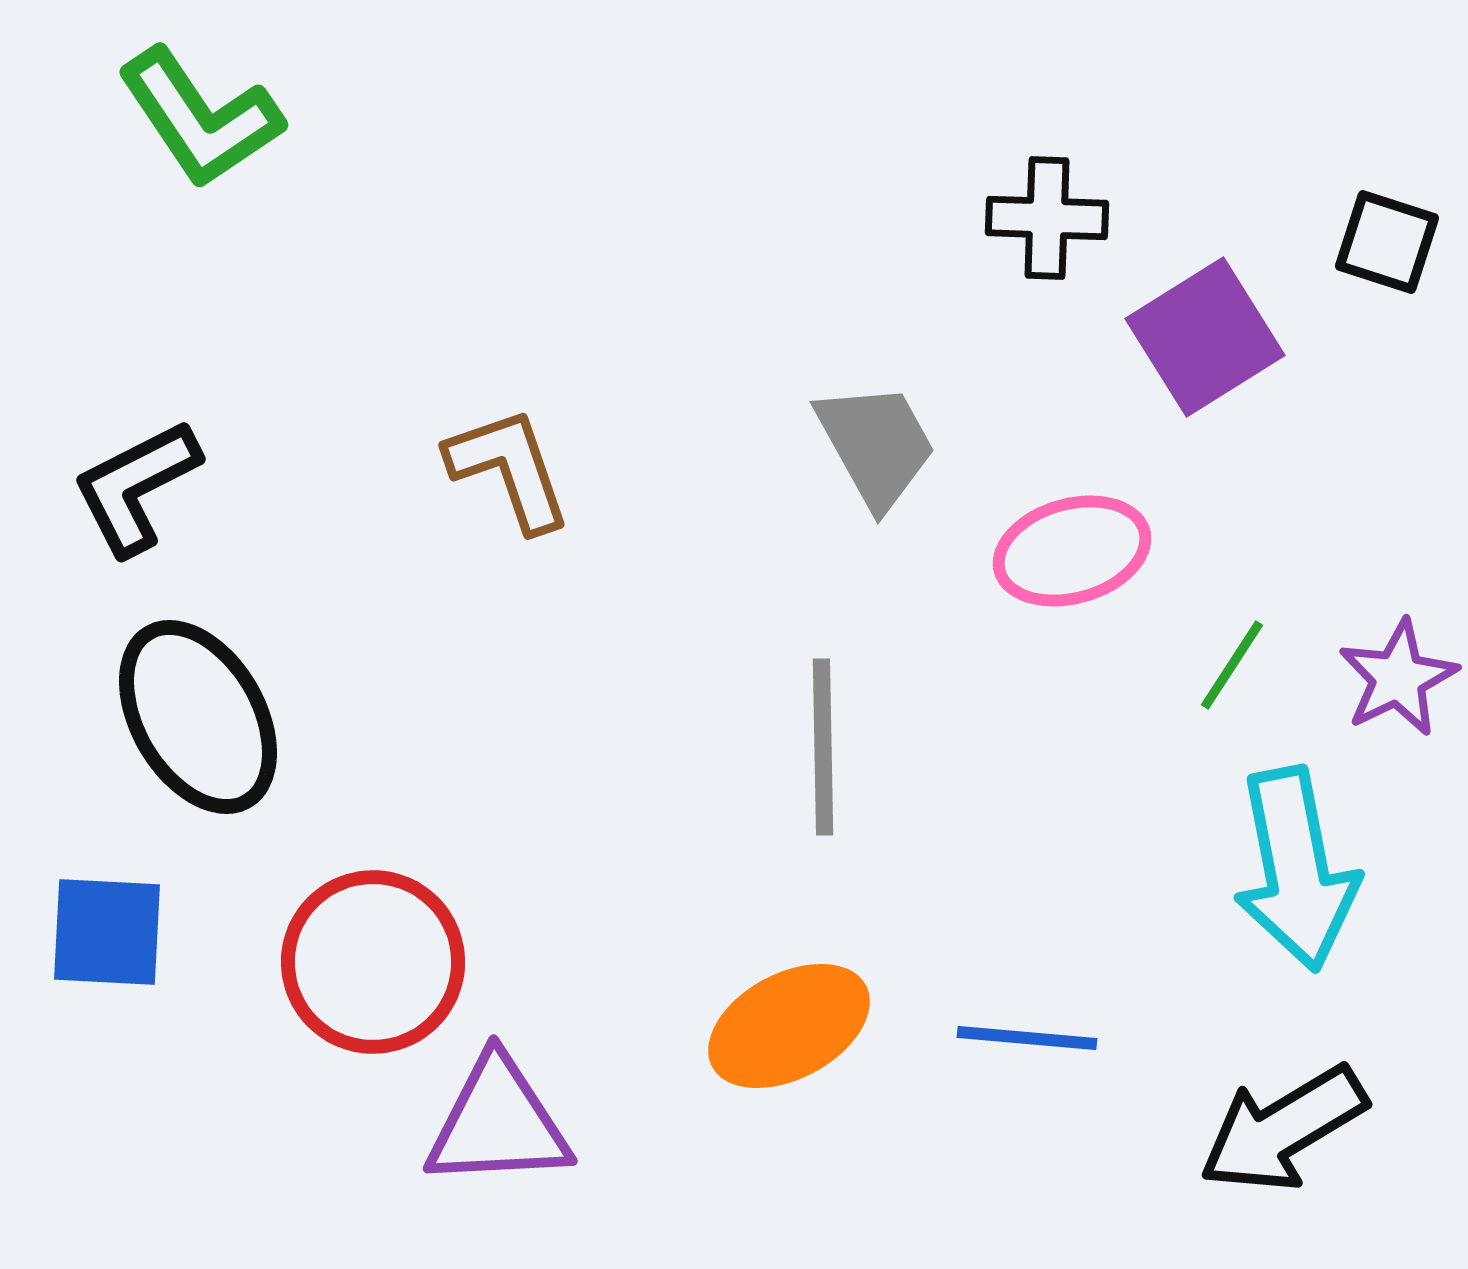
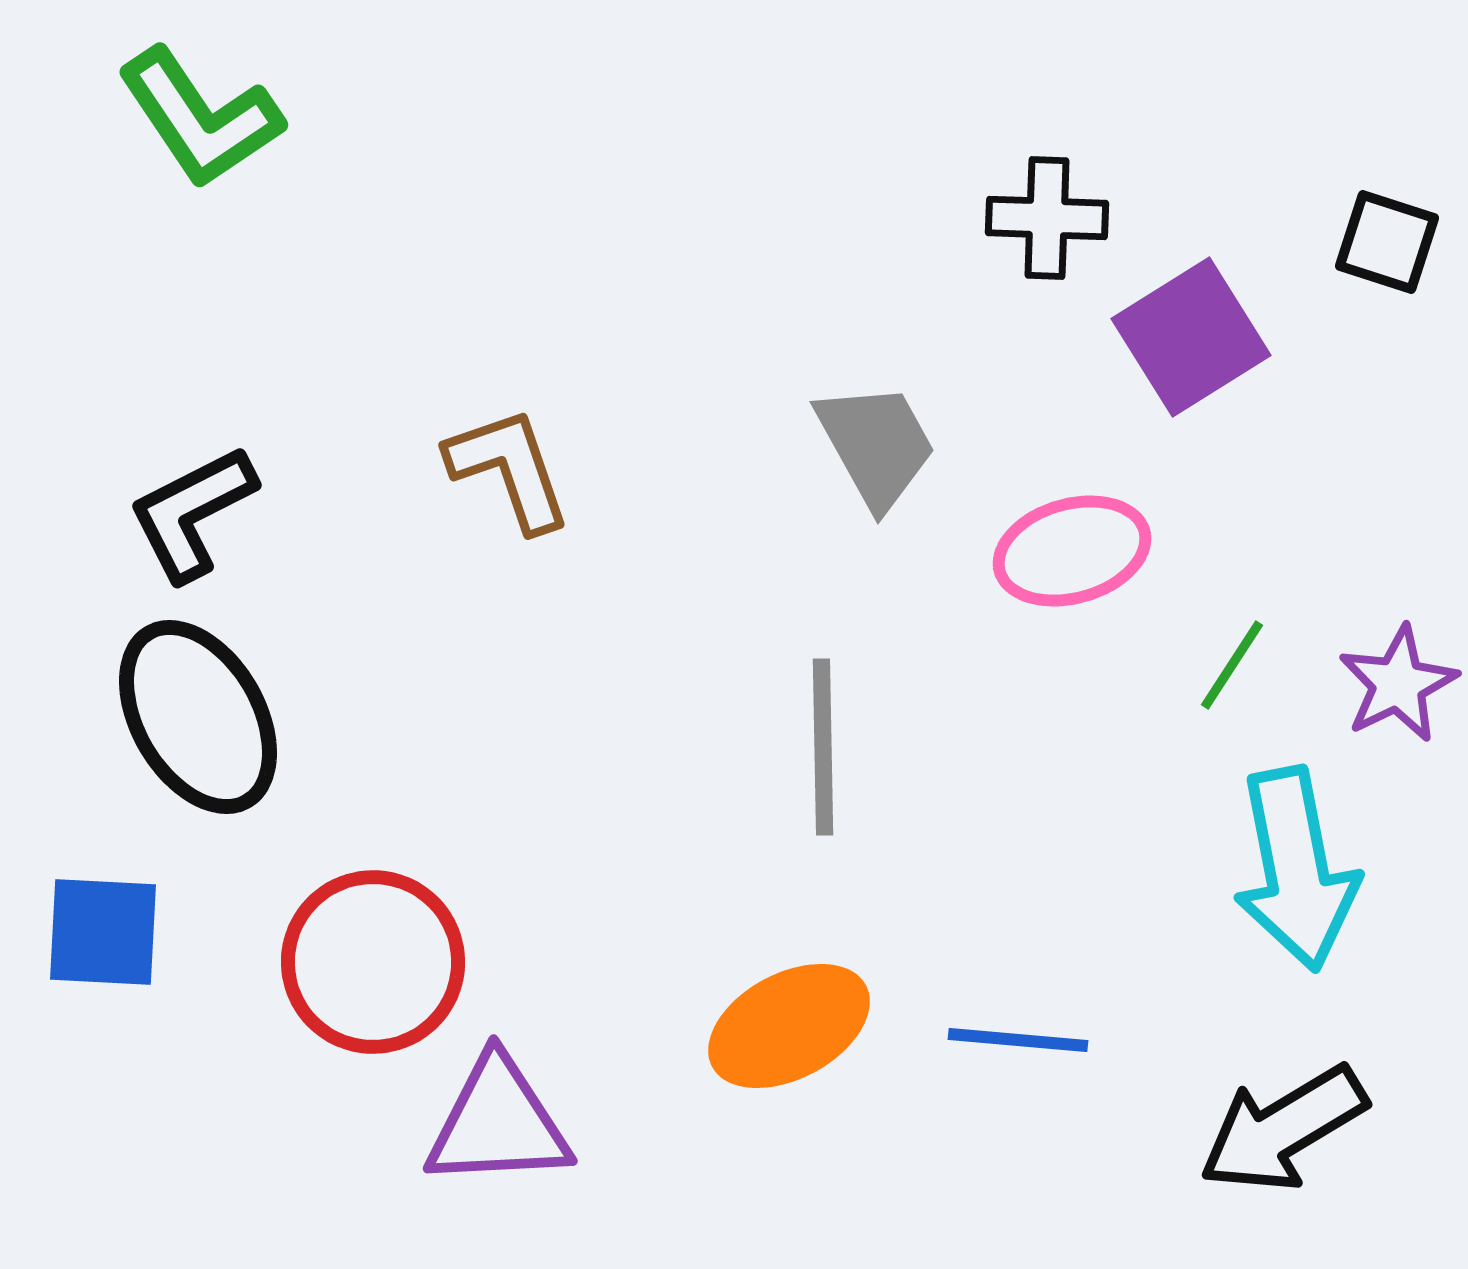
purple square: moved 14 px left
black L-shape: moved 56 px right, 26 px down
purple star: moved 6 px down
blue square: moved 4 px left
blue line: moved 9 px left, 2 px down
